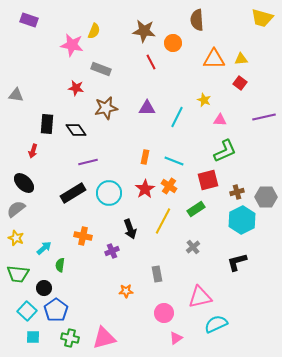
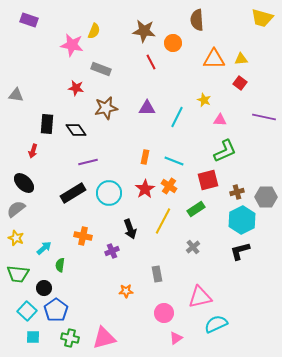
purple line at (264, 117): rotated 25 degrees clockwise
black L-shape at (237, 262): moved 3 px right, 11 px up
